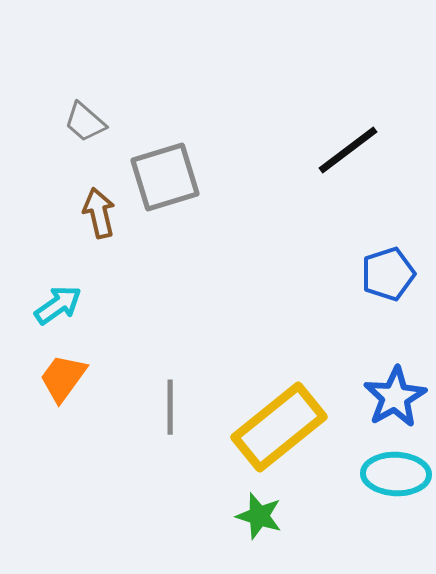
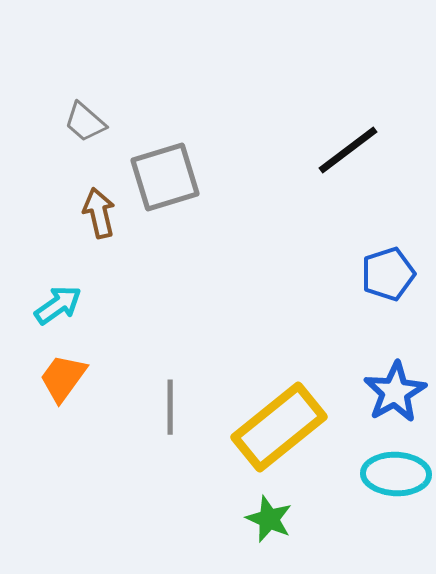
blue star: moved 5 px up
green star: moved 10 px right, 3 px down; rotated 6 degrees clockwise
